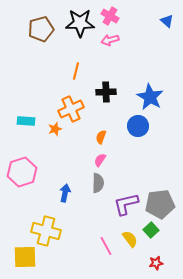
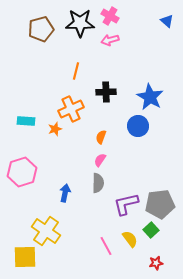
yellow cross: rotated 20 degrees clockwise
